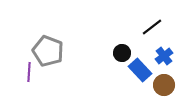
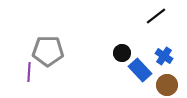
black line: moved 4 px right, 11 px up
gray pentagon: rotated 20 degrees counterclockwise
blue cross: rotated 18 degrees counterclockwise
brown circle: moved 3 px right
